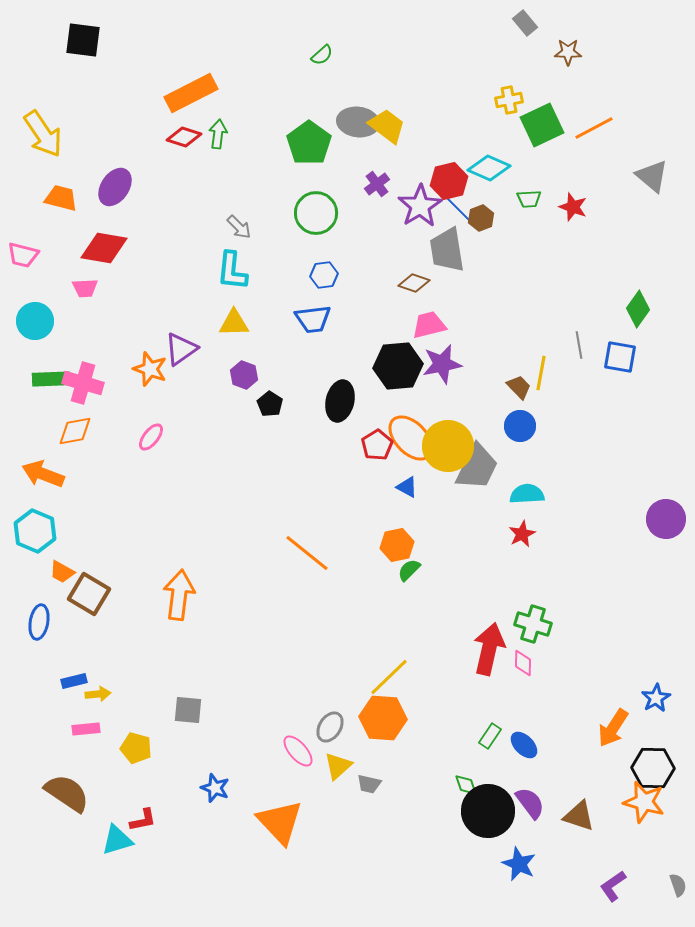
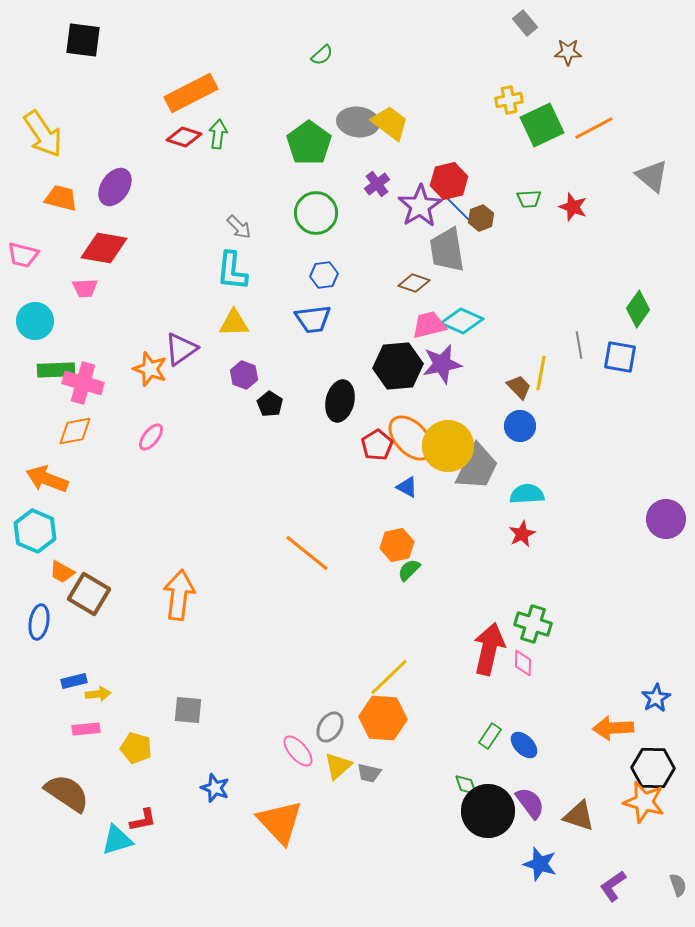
yellow trapezoid at (387, 126): moved 3 px right, 3 px up
cyan diamond at (489, 168): moved 27 px left, 153 px down
green rectangle at (51, 379): moved 5 px right, 9 px up
orange arrow at (43, 474): moved 4 px right, 5 px down
orange arrow at (613, 728): rotated 54 degrees clockwise
gray trapezoid at (369, 784): moved 11 px up
blue star at (519, 864): moved 21 px right; rotated 8 degrees counterclockwise
